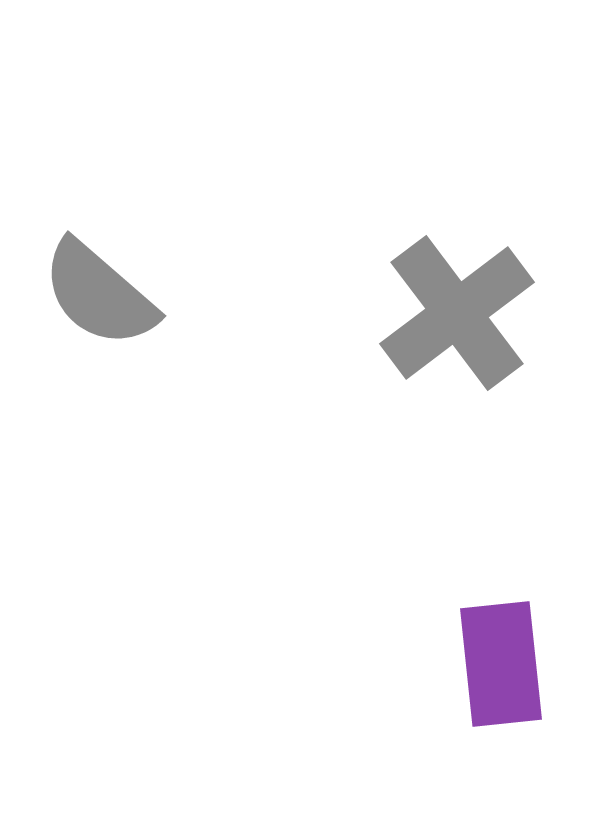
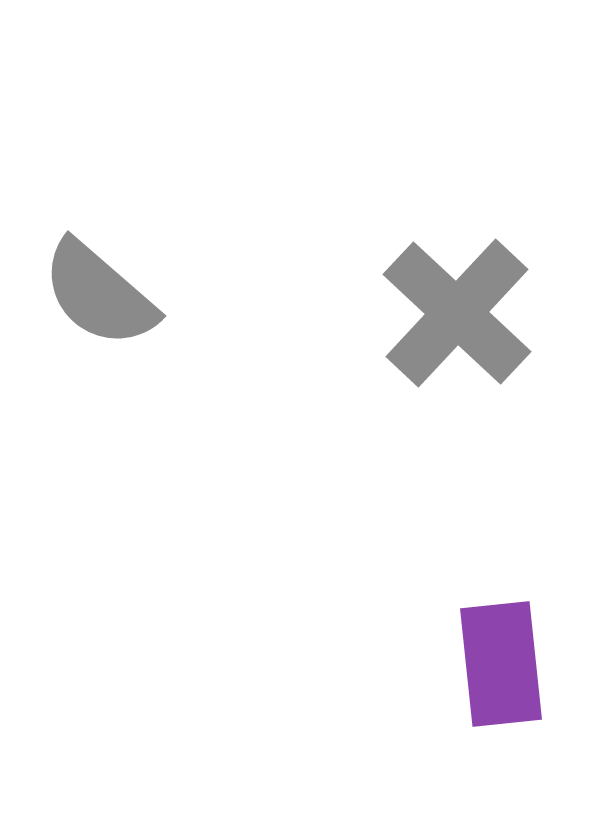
gray cross: rotated 10 degrees counterclockwise
